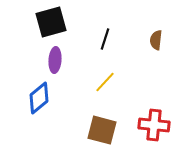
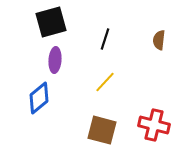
brown semicircle: moved 3 px right
red cross: rotated 8 degrees clockwise
